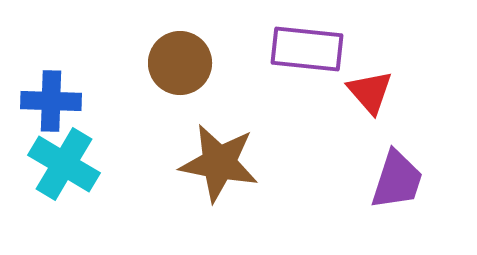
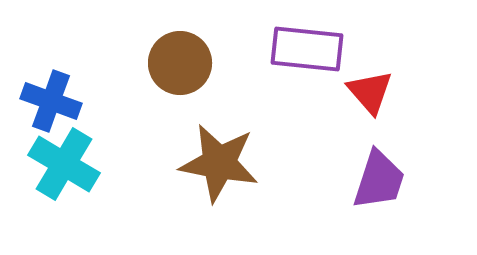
blue cross: rotated 18 degrees clockwise
purple trapezoid: moved 18 px left
